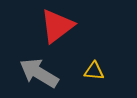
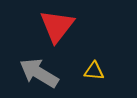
red triangle: rotated 15 degrees counterclockwise
